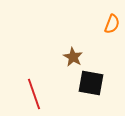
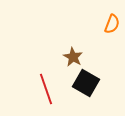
black square: moved 5 px left; rotated 20 degrees clockwise
red line: moved 12 px right, 5 px up
